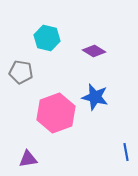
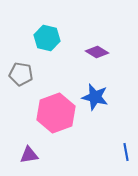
purple diamond: moved 3 px right, 1 px down
gray pentagon: moved 2 px down
purple triangle: moved 1 px right, 4 px up
